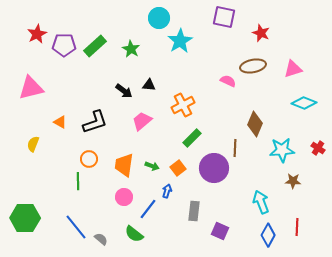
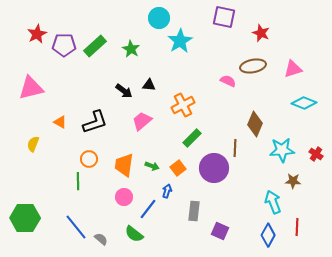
red cross at (318, 148): moved 2 px left, 6 px down
cyan arrow at (261, 202): moved 12 px right
